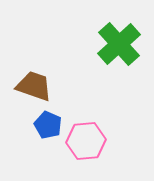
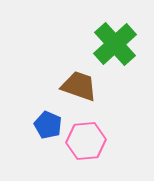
green cross: moved 4 px left
brown trapezoid: moved 45 px right
